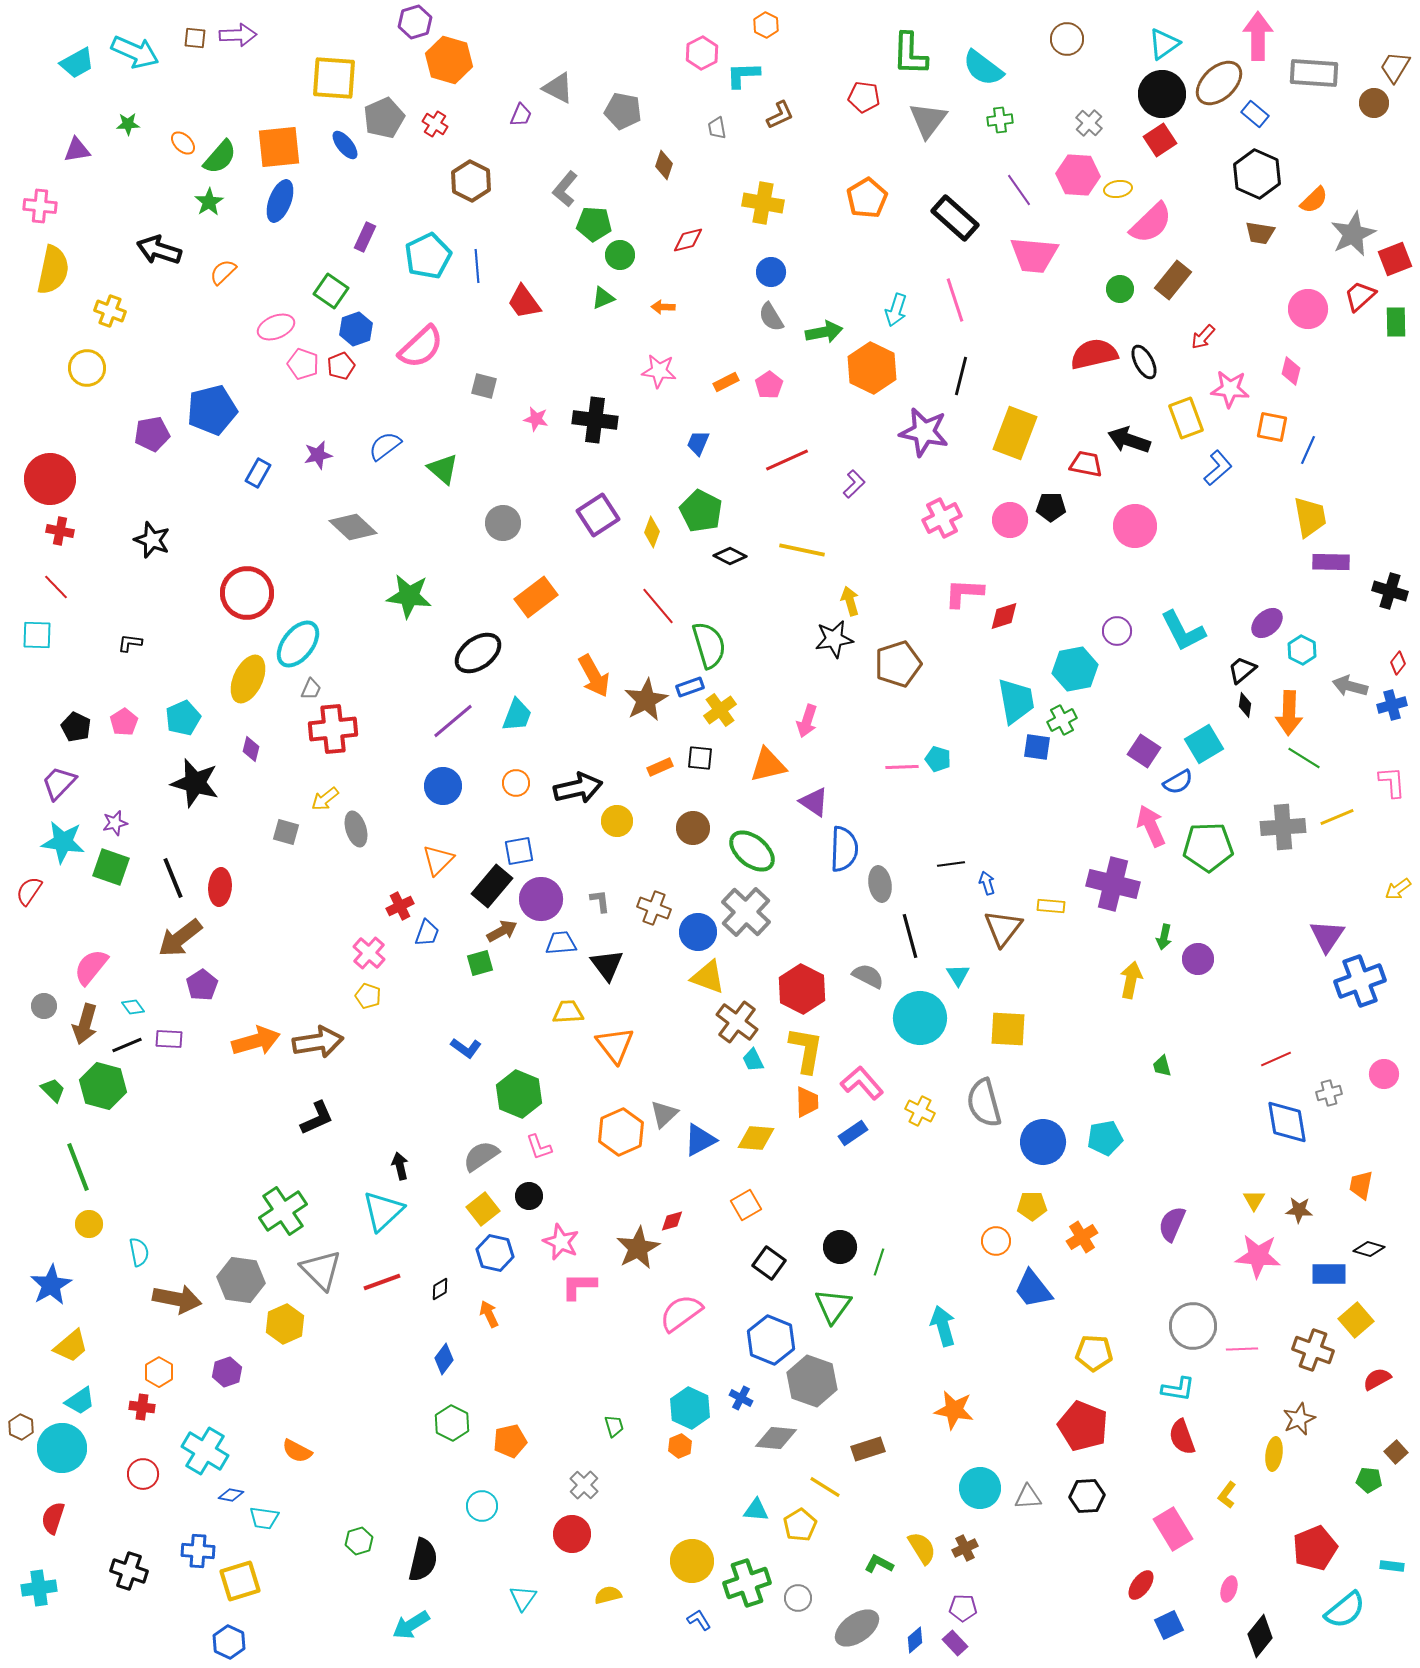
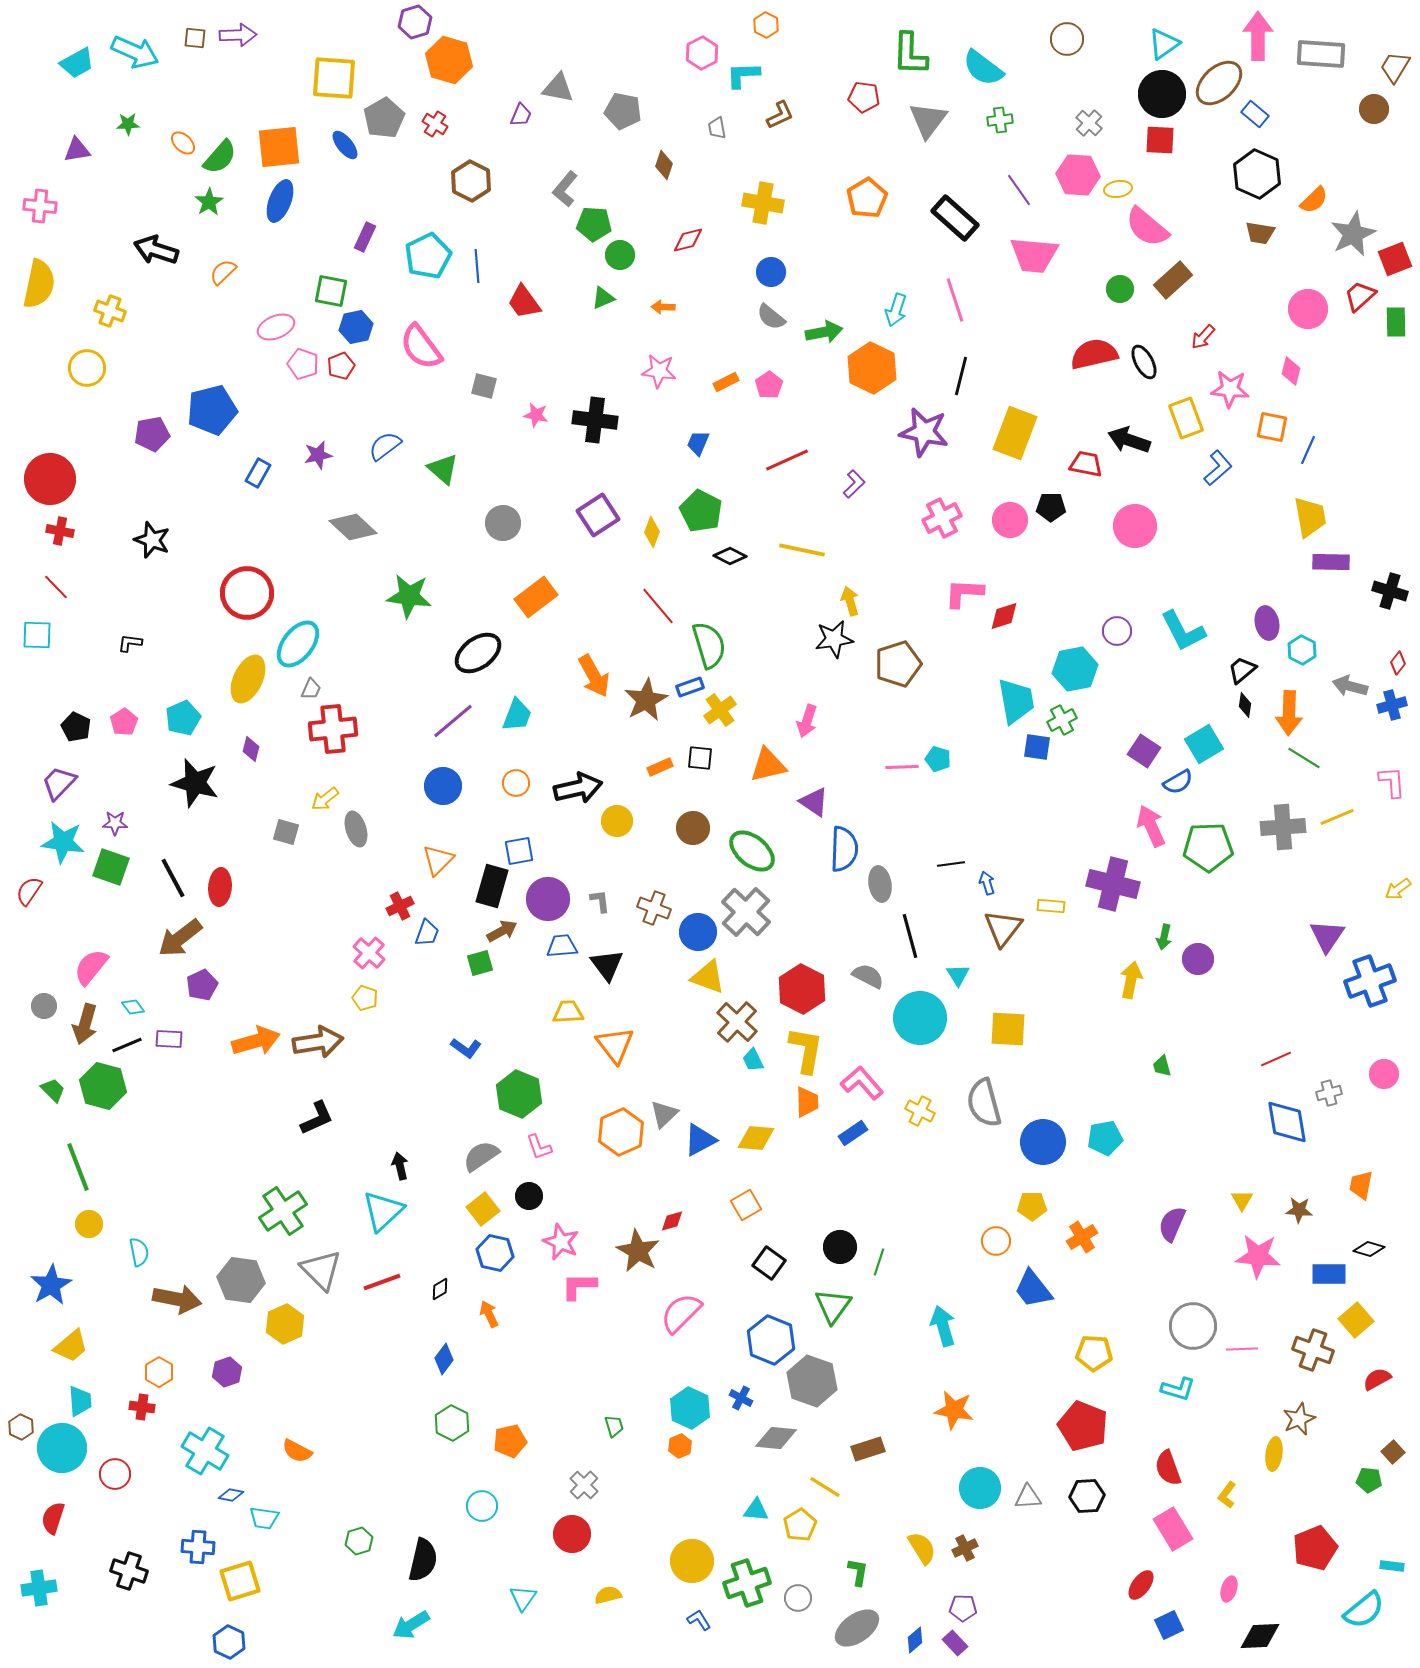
gray rectangle at (1314, 73): moved 7 px right, 19 px up
gray triangle at (558, 88): rotated 16 degrees counterclockwise
brown circle at (1374, 103): moved 6 px down
gray pentagon at (384, 118): rotated 6 degrees counterclockwise
red square at (1160, 140): rotated 36 degrees clockwise
pink semicircle at (1151, 223): moved 4 px left, 4 px down; rotated 84 degrees clockwise
black arrow at (159, 250): moved 3 px left
yellow semicircle at (53, 270): moved 14 px left, 14 px down
brown rectangle at (1173, 280): rotated 9 degrees clockwise
green square at (331, 291): rotated 24 degrees counterclockwise
gray semicircle at (771, 317): rotated 20 degrees counterclockwise
blue hexagon at (356, 329): moved 2 px up; rotated 8 degrees clockwise
pink semicircle at (421, 347): rotated 96 degrees clockwise
pink star at (536, 419): moved 4 px up
purple ellipse at (1267, 623): rotated 60 degrees counterclockwise
purple star at (115, 823): rotated 15 degrees clockwise
black line at (173, 878): rotated 6 degrees counterclockwise
black rectangle at (492, 886): rotated 24 degrees counterclockwise
purple circle at (541, 899): moved 7 px right
blue trapezoid at (561, 943): moved 1 px right, 3 px down
blue cross at (1360, 981): moved 10 px right
purple pentagon at (202, 985): rotated 8 degrees clockwise
yellow pentagon at (368, 996): moved 3 px left, 2 px down
brown cross at (737, 1022): rotated 6 degrees clockwise
yellow triangle at (1254, 1200): moved 12 px left
brown star at (638, 1248): moved 3 px down; rotated 15 degrees counterclockwise
pink semicircle at (681, 1313): rotated 9 degrees counterclockwise
cyan L-shape at (1178, 1389): rotated 8 degrees clockwise
cyan trapezoid at (80, 1401): rotated 60 degrees counterclockwise
red semicircle at (1182, 1437): moved 14 px left, 31 px down
brown square at (1396, 1452): moved 3 px left
red circle at (143, 1474): moved 28 px left
blue cross at (198, 1551): moved 4 px up
green L-shape at (879, 1564): moved 21 px left, 8 px down; rotated 72 degrees clockwise
cyan semicircle at (1345, 1610): moved 19 px right
black diamond at (1260, 1636): rotated 48 degrees clockwise
